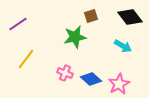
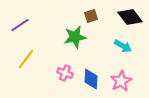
purple line: moved 2 px right, 1 px down
blue diamond: rotated 50 degrees clockwise
pink star: moved 2 px right, 3 px up
